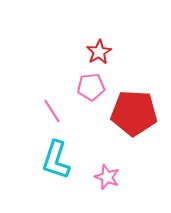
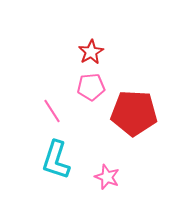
red star: moved 8 px left
